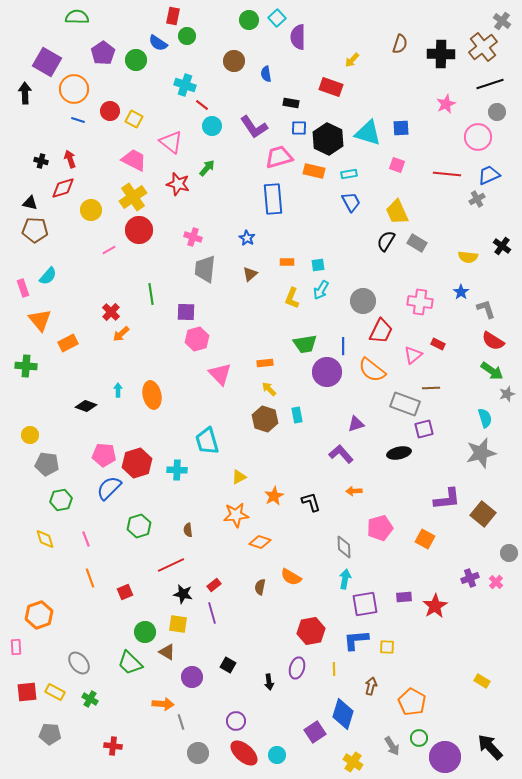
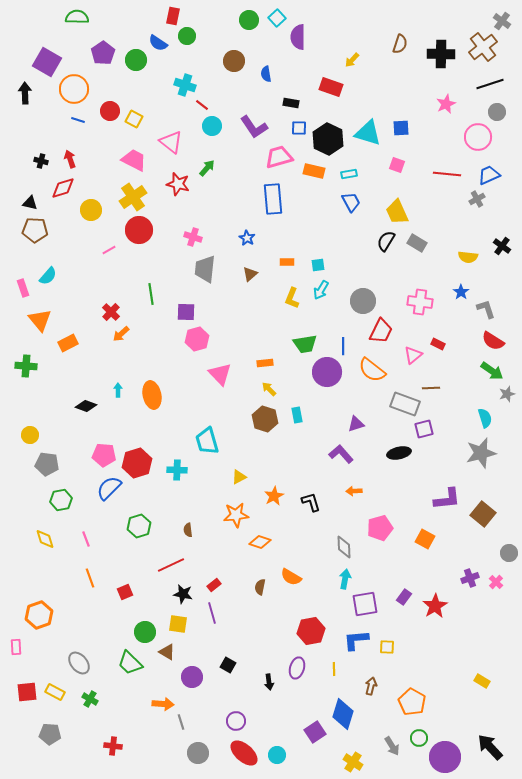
purple rectangle at (404, 597): rotated 49 degrees counterclockwise
